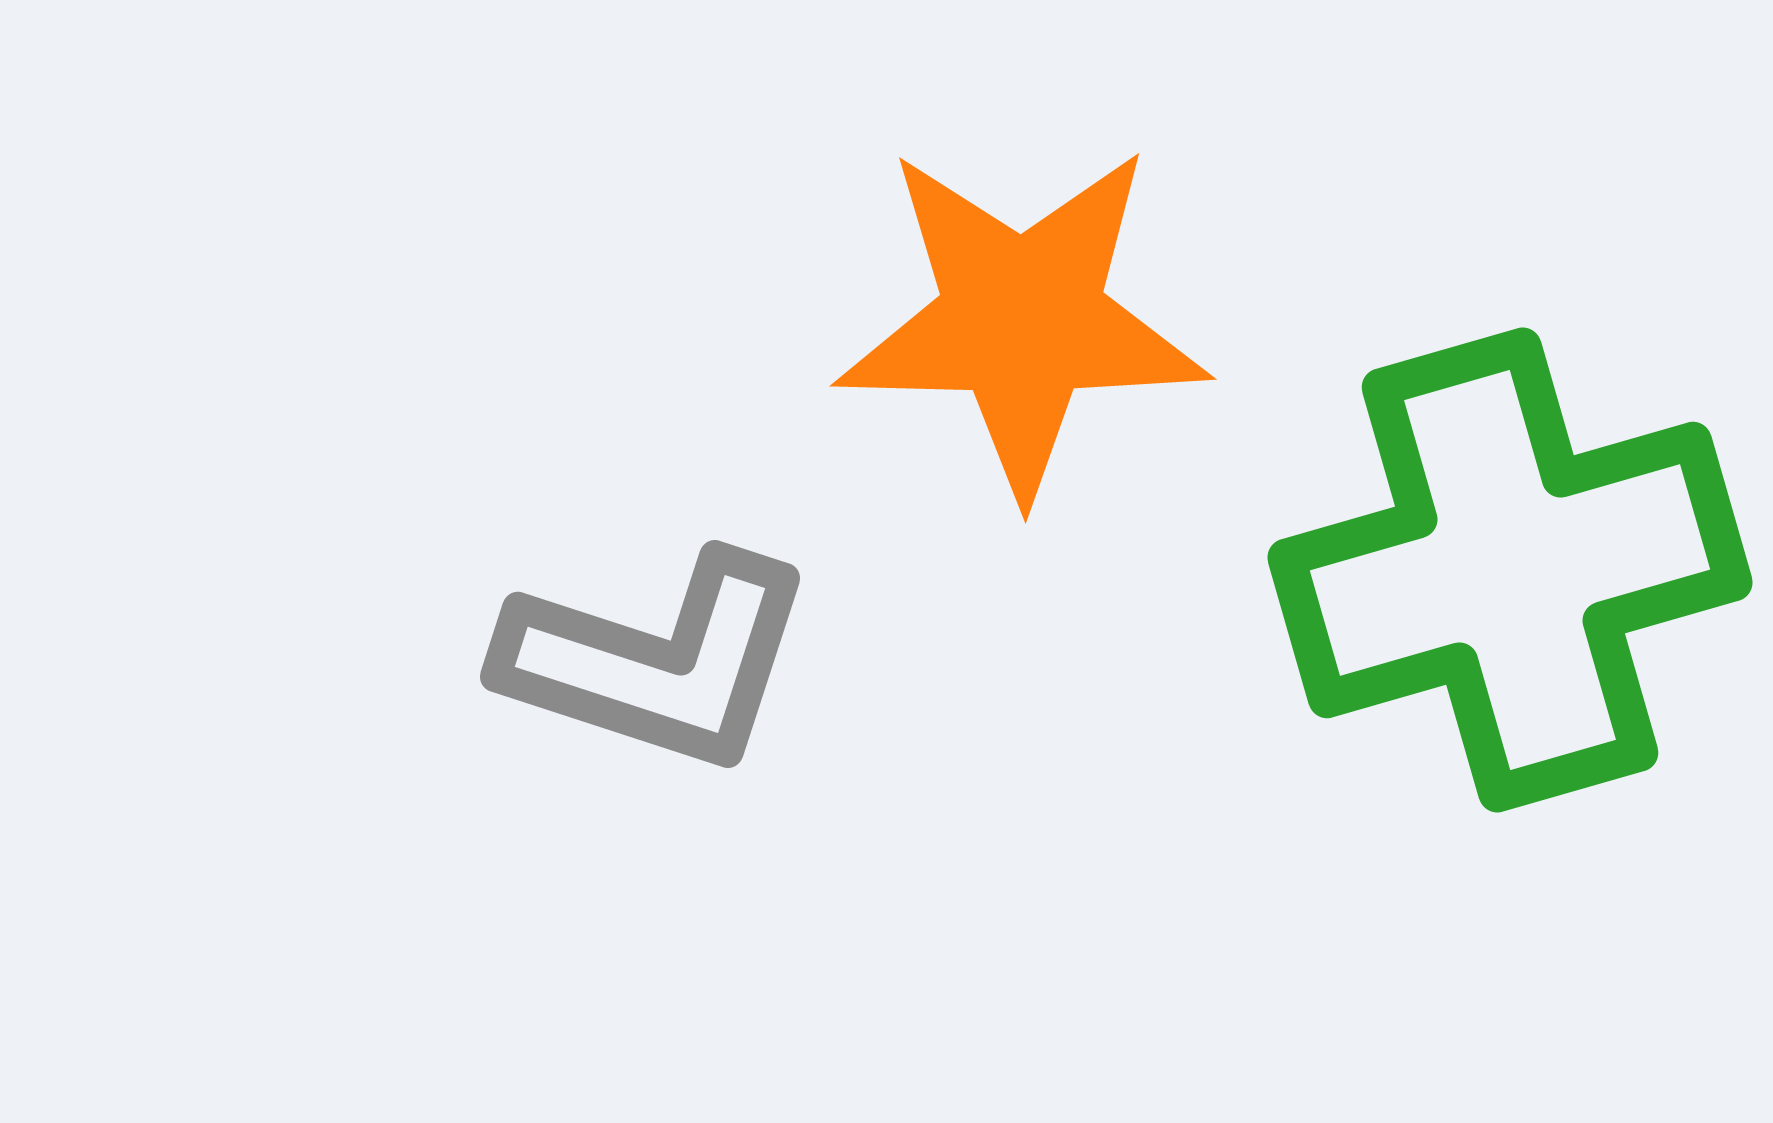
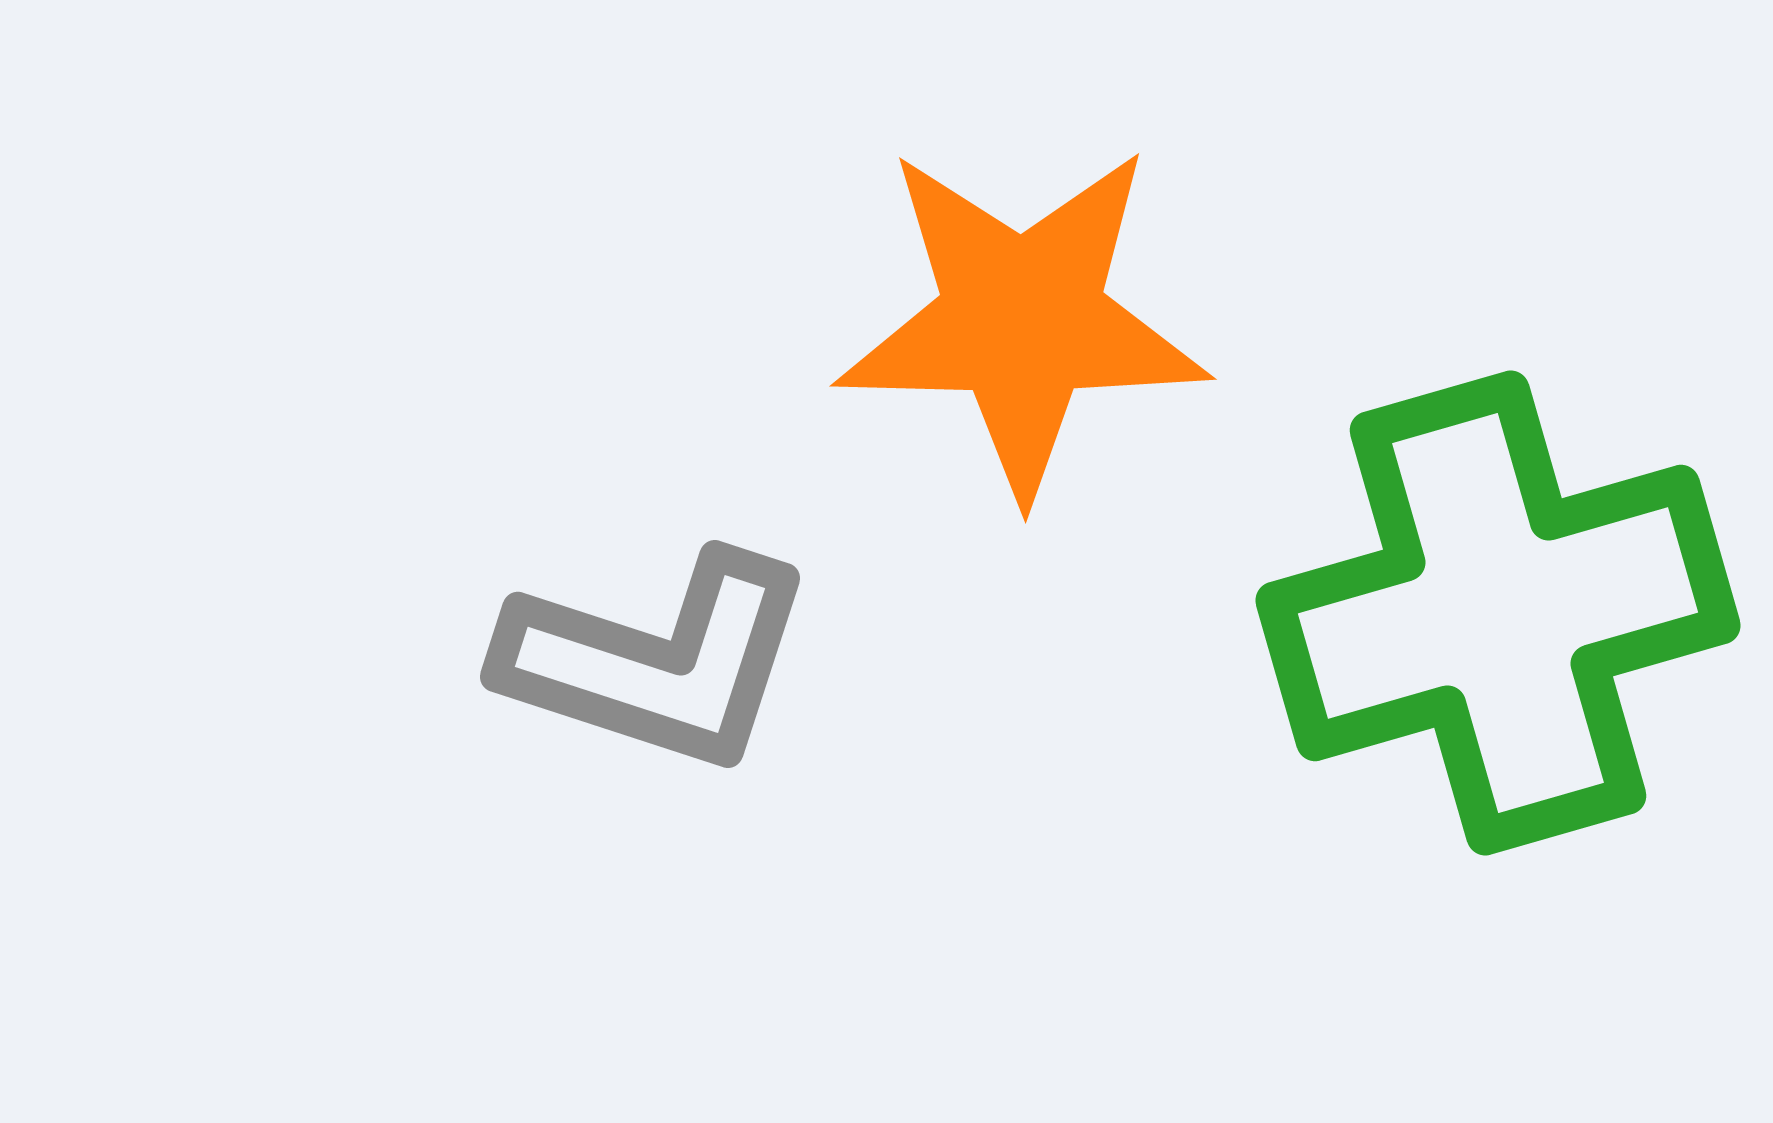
green cross: moved 12 px left, 43 px down
